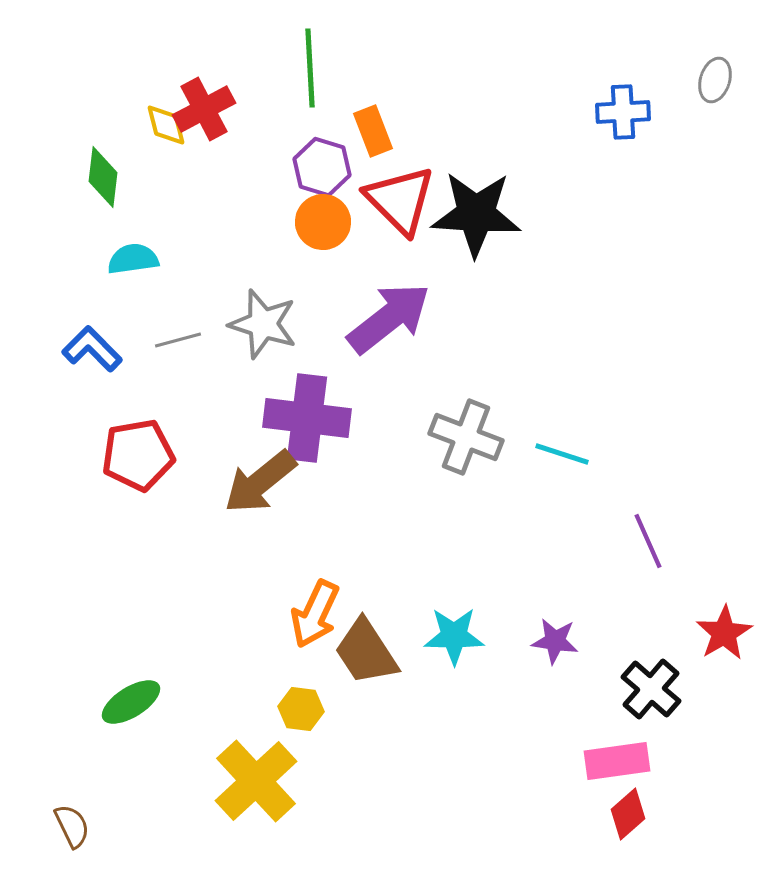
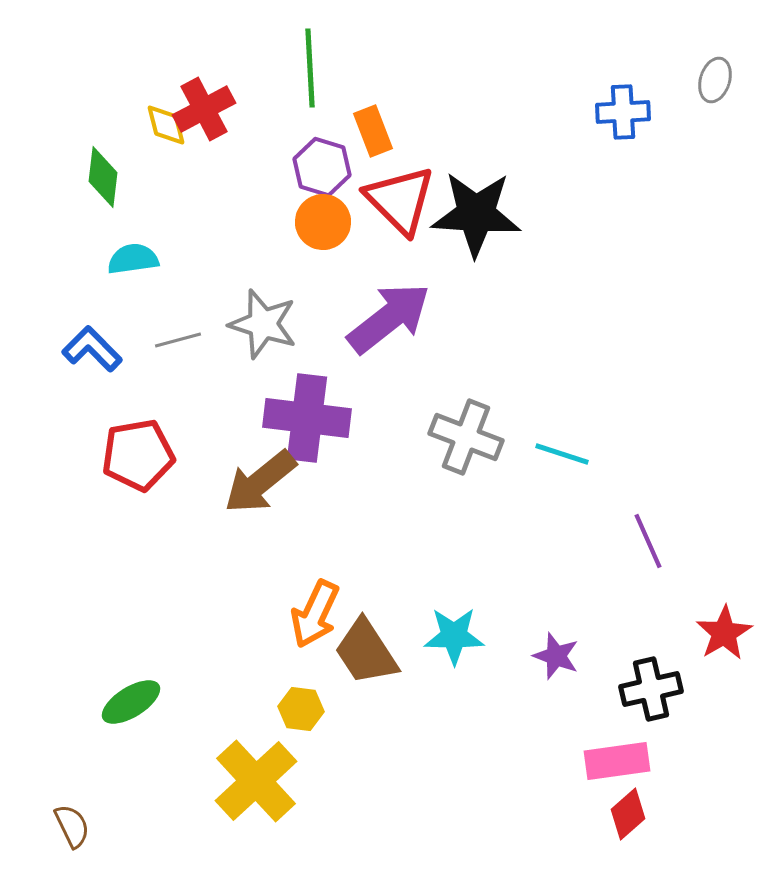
purple star: moved 1 px right, 15 px down; rotated 12 degrees clockwise
black cross: rotated 36 degrees clockwise
